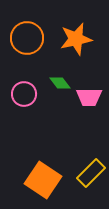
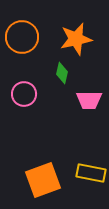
orange circle: moved 5 px left, 1 px up
green diamond: moved 2 px right, 10 px up; rotated 50 degrees clockwise
pink trapezoid: moved 3 px down
yellow rectangle: rotated 56 degrees clockwise
orange square: rotated 36 degrees clockwise
